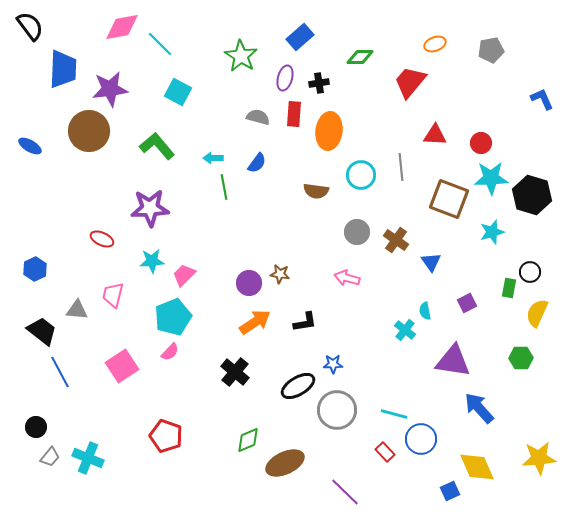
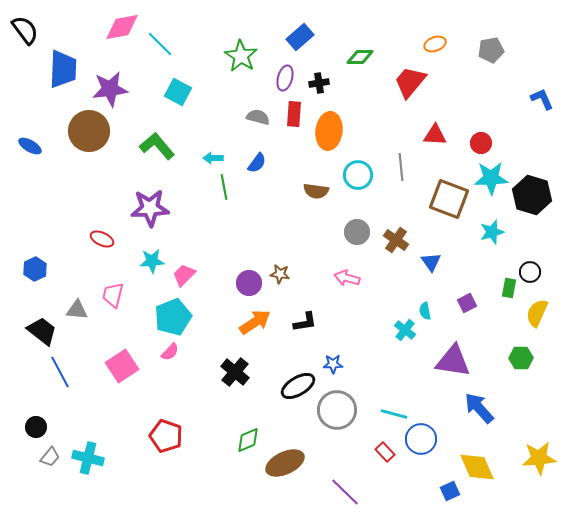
black semicircle at (30, 26): moved 5 px left, 4 px down
cyan circle at (361, 175): moved 3 px left
cyan cross at (88, 458): rotated 8 degrees counterclockwise
